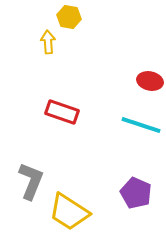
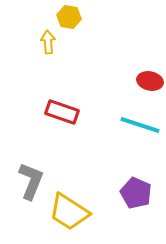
cyan line: moved 1 px left
